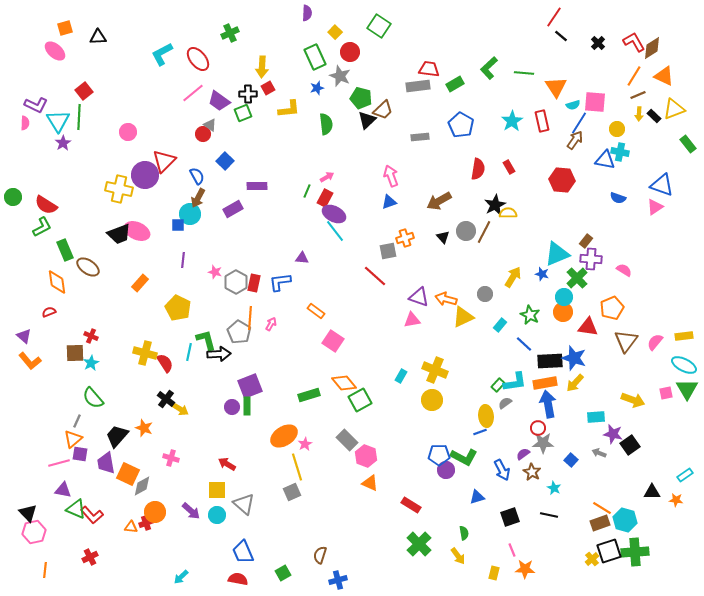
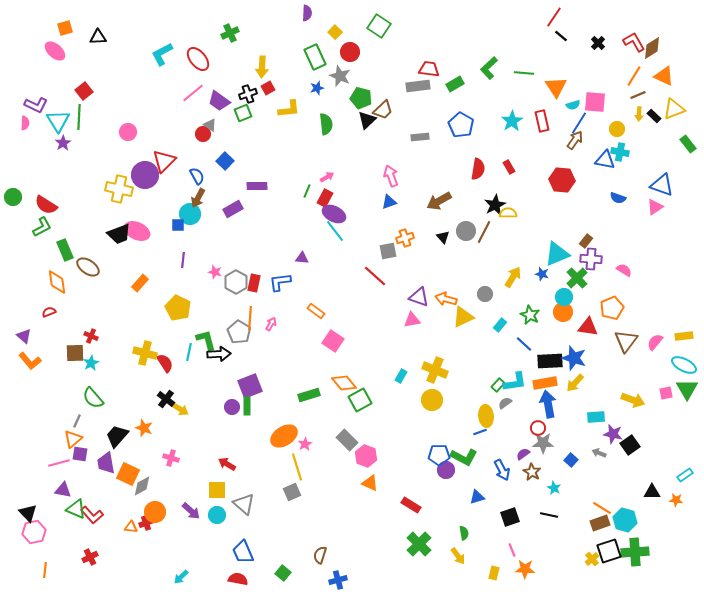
black cross at (248, 94): rotated 18 degrees counterclockwise
green square at (283, 573): rotated 21 degrees counterclockwise
